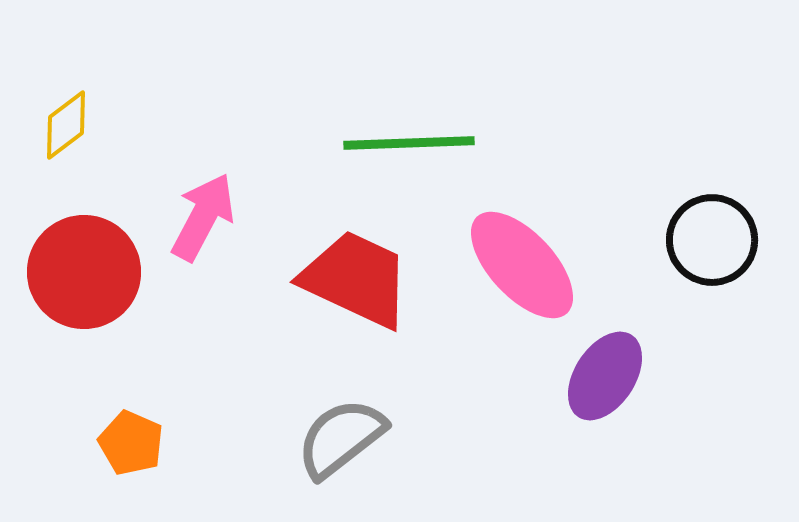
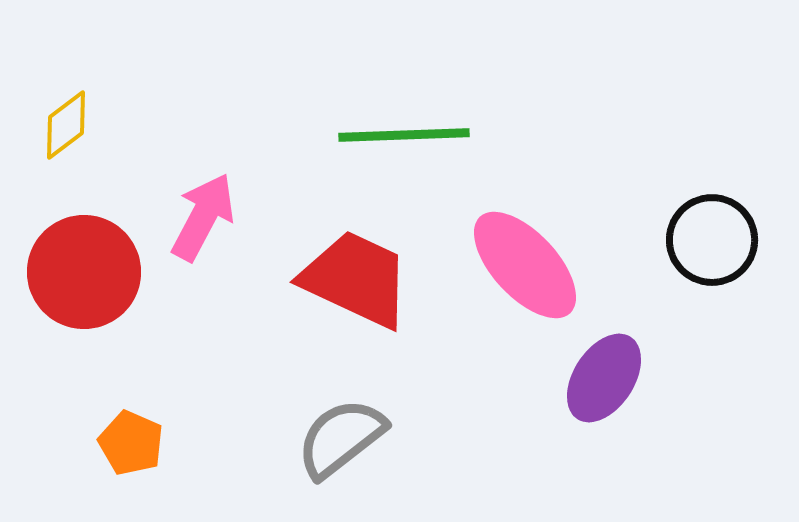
green line: moved 5 px left, 8 px up
pink ellipse: moved 3 px right
purple ellipse: moved 1 px left, 2 px down
